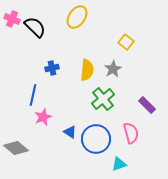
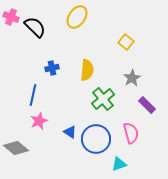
pink cross: moved 1 px left, 2 px up
gray star: moved 19 px right, 9 px down
pink star: moved 4 px left, 4 px down
